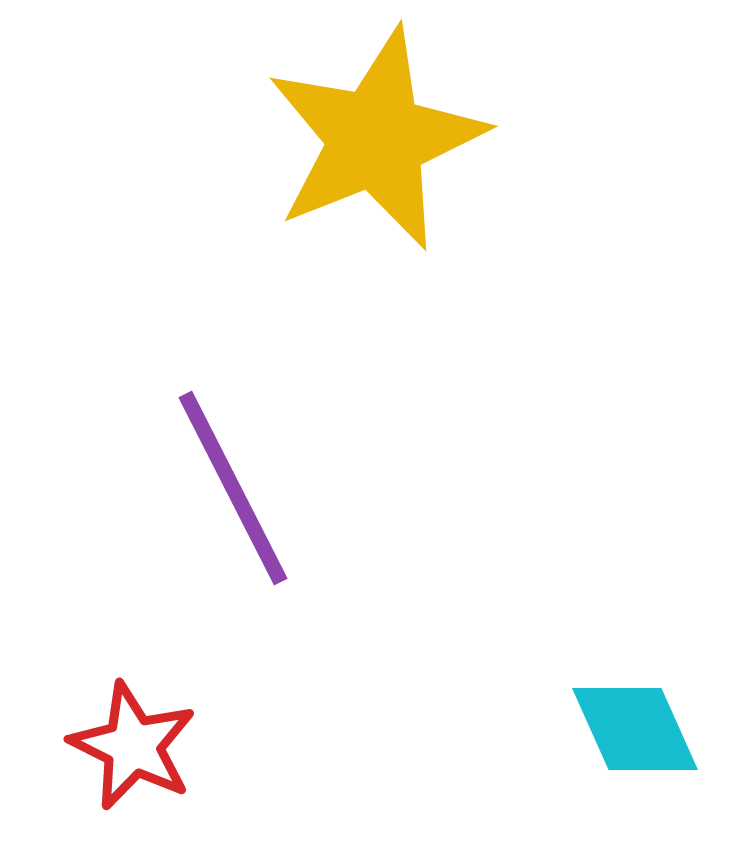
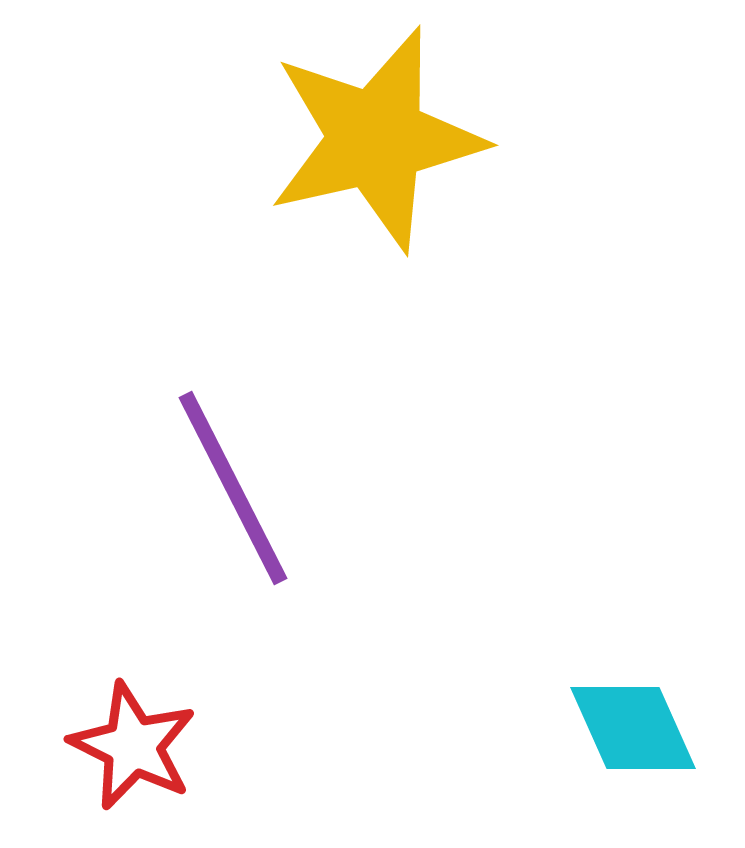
yellow star: rotated 9 degrees clockwise
cyan diamond: moved 2 px left, 1 px up
